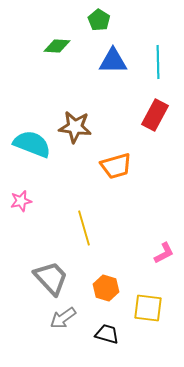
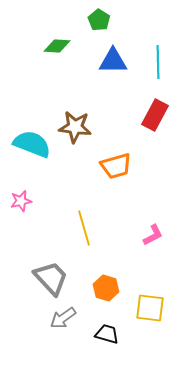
pink L-shape: moved 11 px left, 18 px up
yellow square: moved 2 px right
